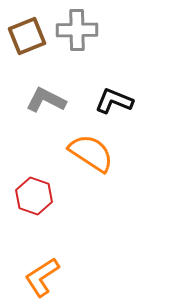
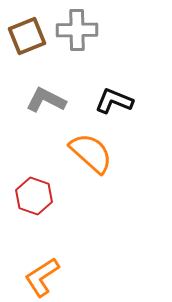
orange semicircle: rotated 9 degrees clockwise
